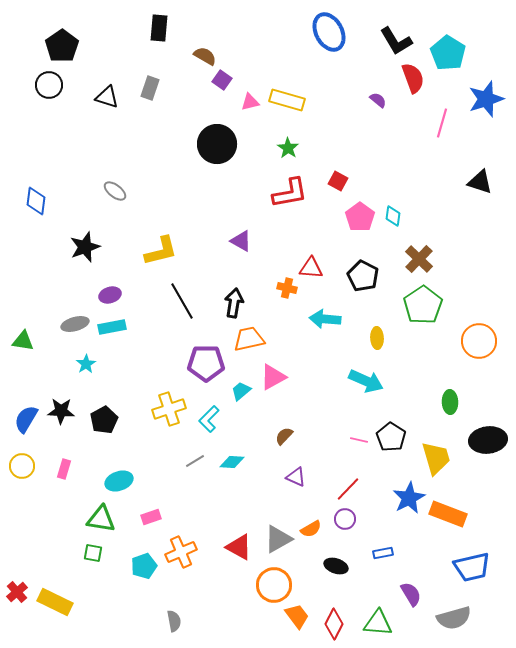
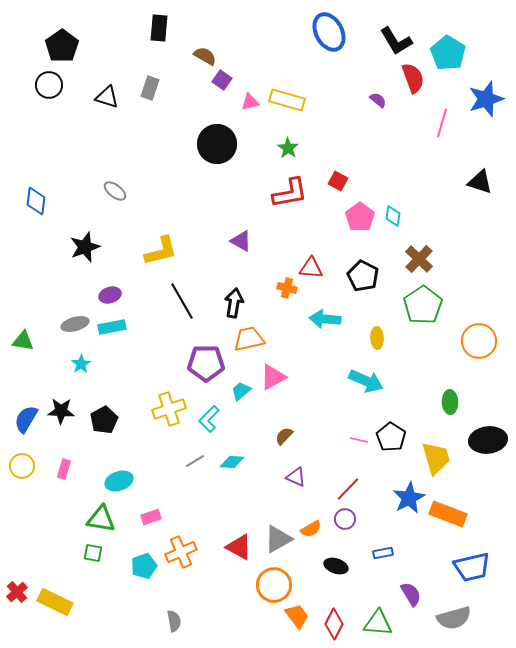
cyan star at (86, 364): moved 5 px left
